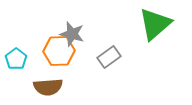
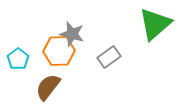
cyan pentagon: moved 2 px right
brown semicircle: rotated 132 degrees clockwise
